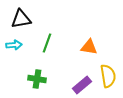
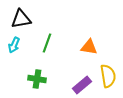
cyan arrow: rotated 119 degrees clockwise
